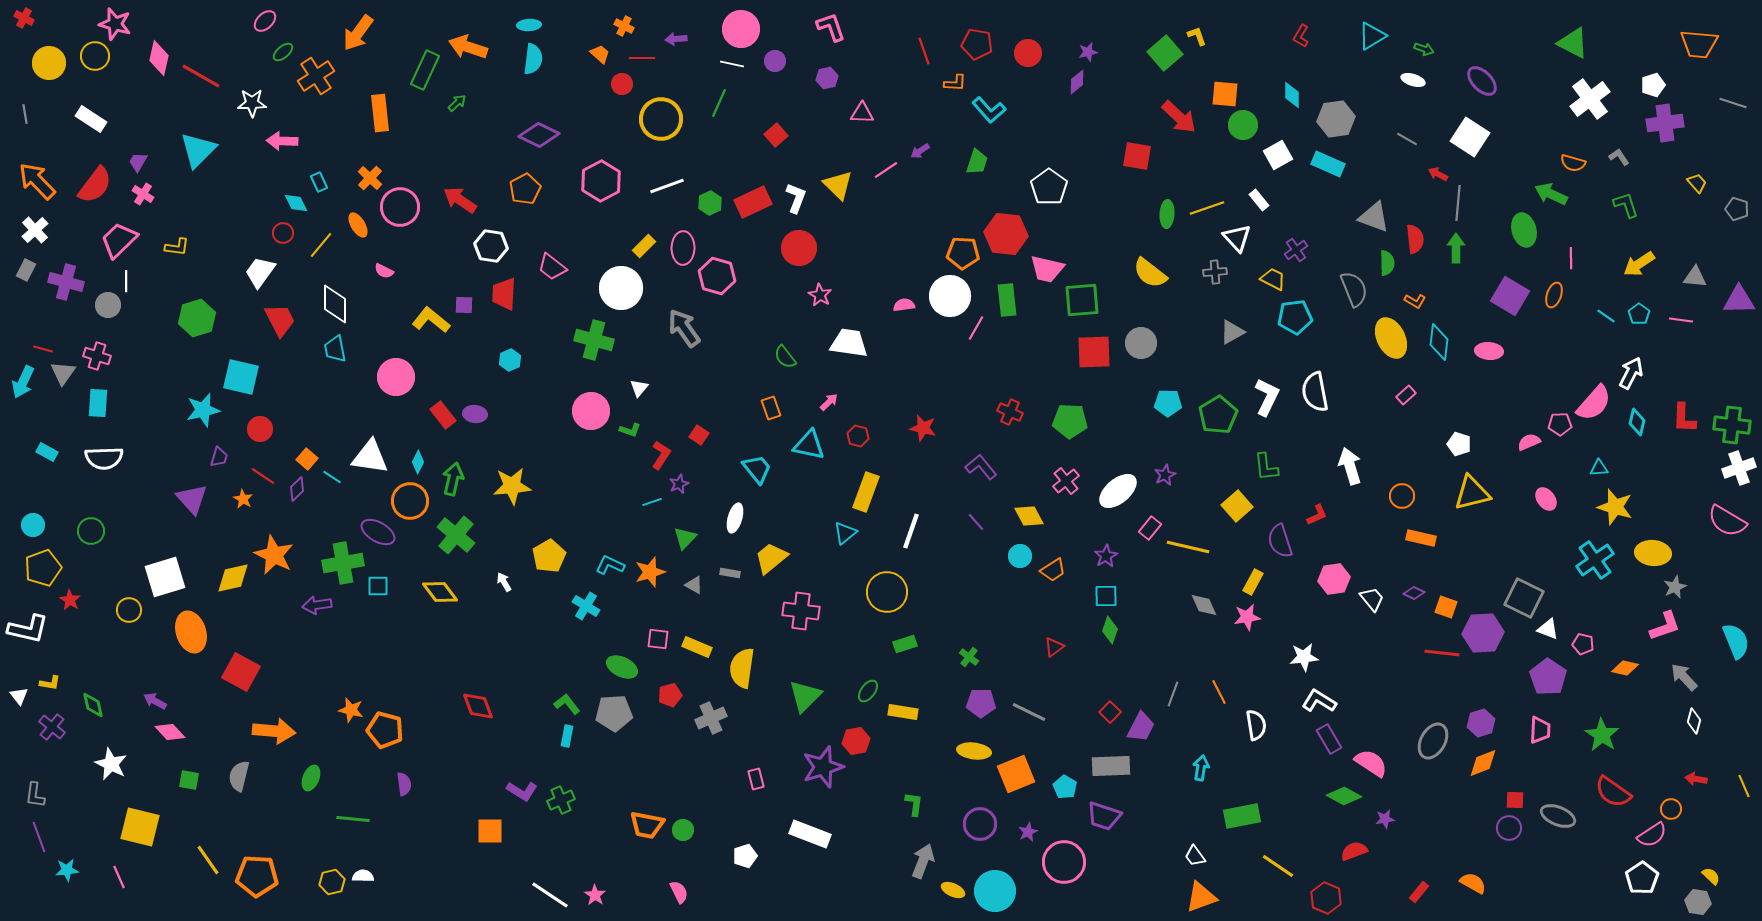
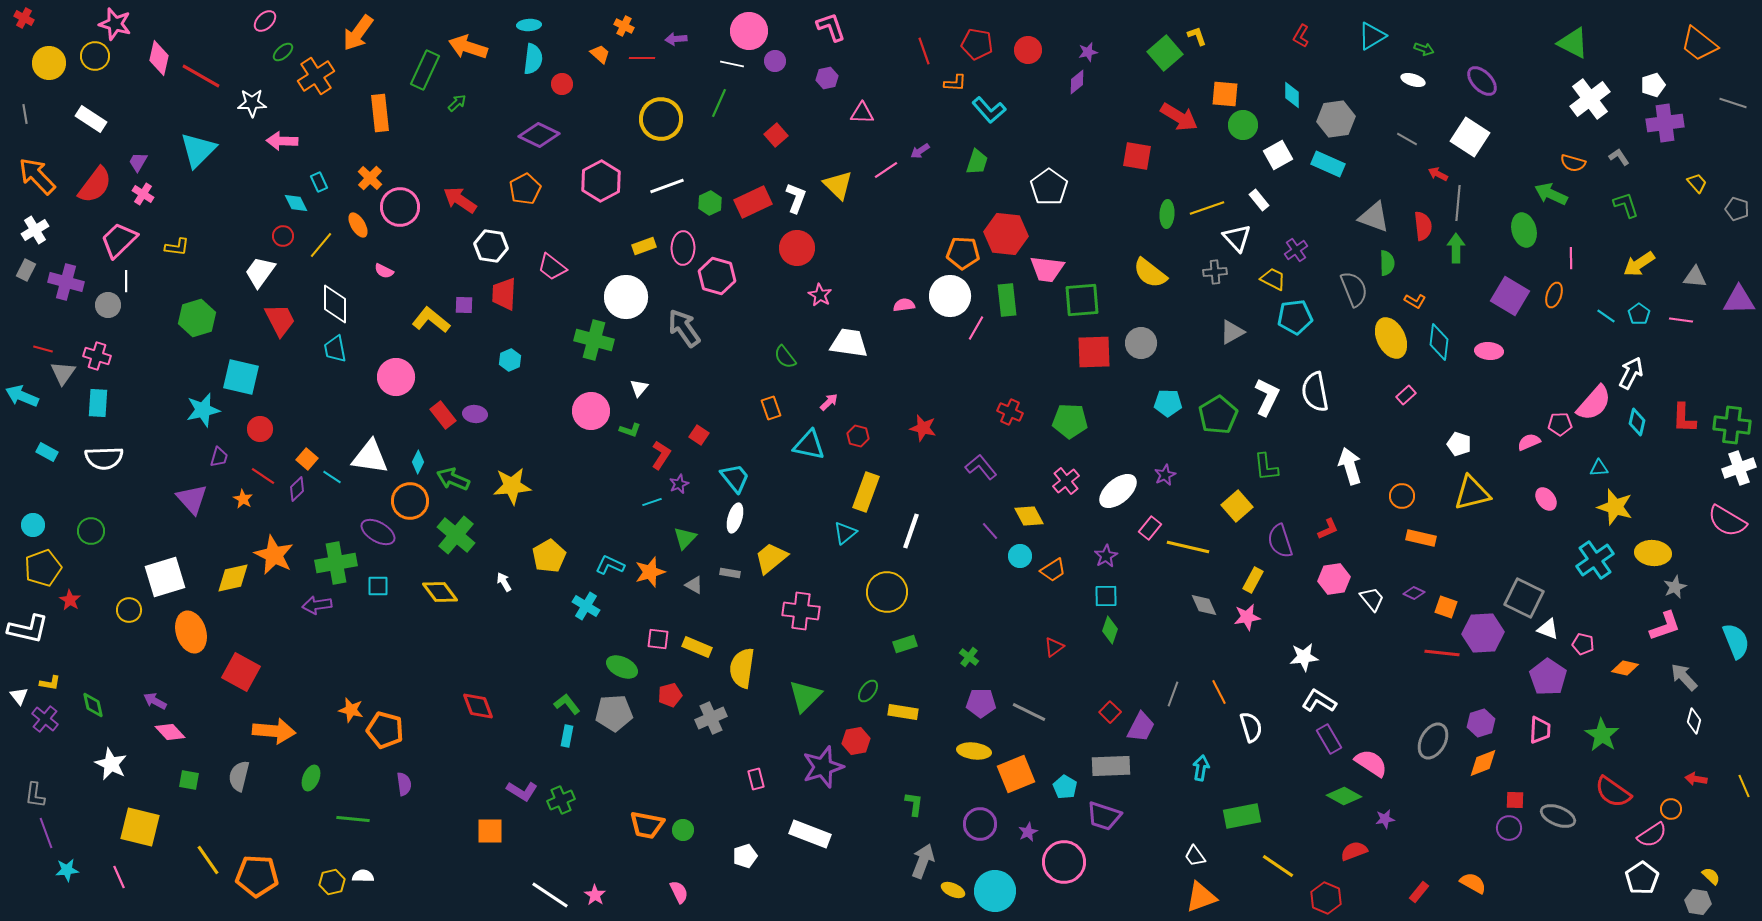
pink circle at (741, 29): moved 8 px right, 2 px down
orange trapezoid at (1699, 44): rotated 33 degrees clockwise
red circle at (1028, 53): moved 3 px up
red circle at (622, 84): moved 60 px left
red arrow at (1179, 117): rotated 12 degrees counterclockwise
orange arrow at (37, 181): moved 5 px up
white cross at (35, 230): rotated 12 degrees clockwise
red circle at (283, 233): moved 3 px down
red semicircle at (1415, 239): moved 8 px right, 13 px up
yellow rectangle at (644, 246): rotated 25 degrees clockwise
red circle at (799, 248): moved 2 px left
pink trapezoid at (1047, 269): rotated 6 degrees counterclockwise
white circle at (621, 288): moved 5 px right, 9 px down
cyan arrow at (23, 382): moved 1 px left, 14 px down; rotated 88 degrees clockwise
cyan trapezoid at (757, 469): moved 22 px left, 9 px down
green arrow at (453, 479): rotated 80 degrees counterclockwise
red L-shape at (1317, 515): moved 11 px right, 14 px down
purple line at (976, 522): moved 14 px right, 9 px down
green cross at (343, 563): moved 7 px left
yellow rectangle at (1253, 582): moved 2 px up
white semicircle at (1256, 725): moved 5 px left, 2 px down; rotated 8 degrees counterclockwise
purple cross at (52, 727): moved 7 px left, 8 px up
purple line at (39, 837): moved 7 px right, 4 px up
